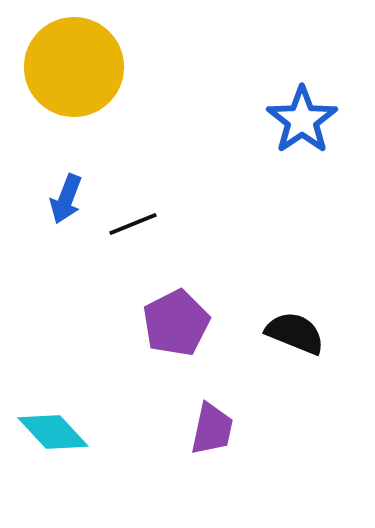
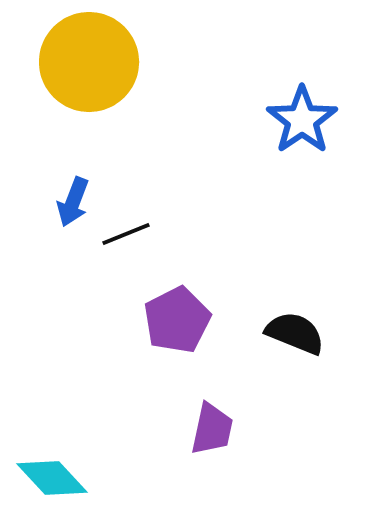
yellow circle: moved 15 px right, 5 px up
blue arrow: moved 7 px right, 3 px down
black line: moved 7 px left, 10 px down
purple pentagon: moved 1 px right, 3 px up
cyan diamond: moved 1 px left, 46 px down
